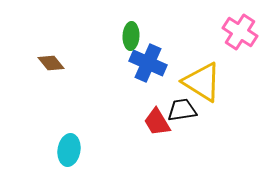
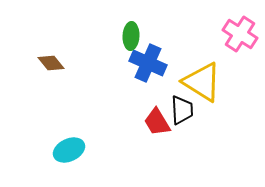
pink cross: moved 2 px down
black trapezoid: rotated 96 degrees clockwise
cyan ellipse: rotated 56 degrees clockwise
